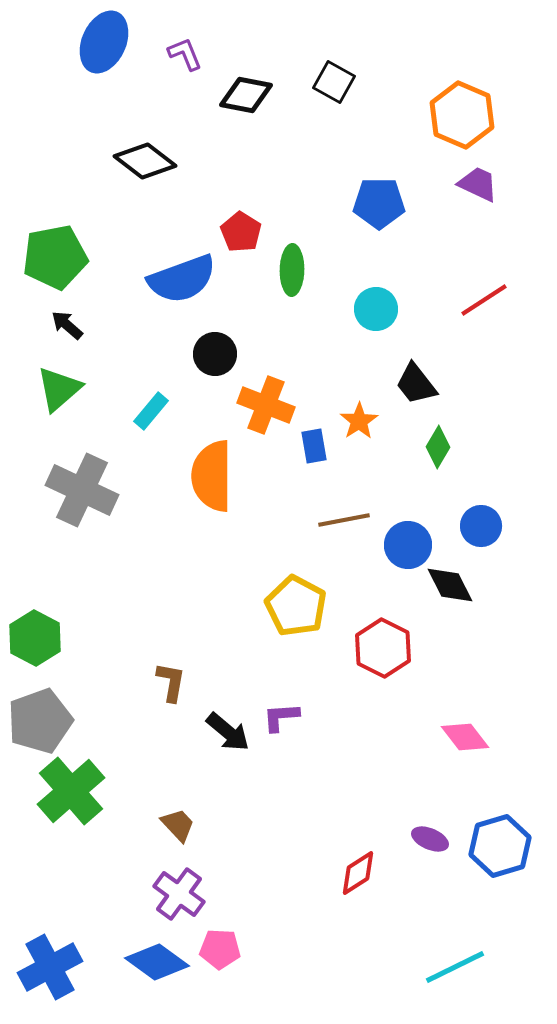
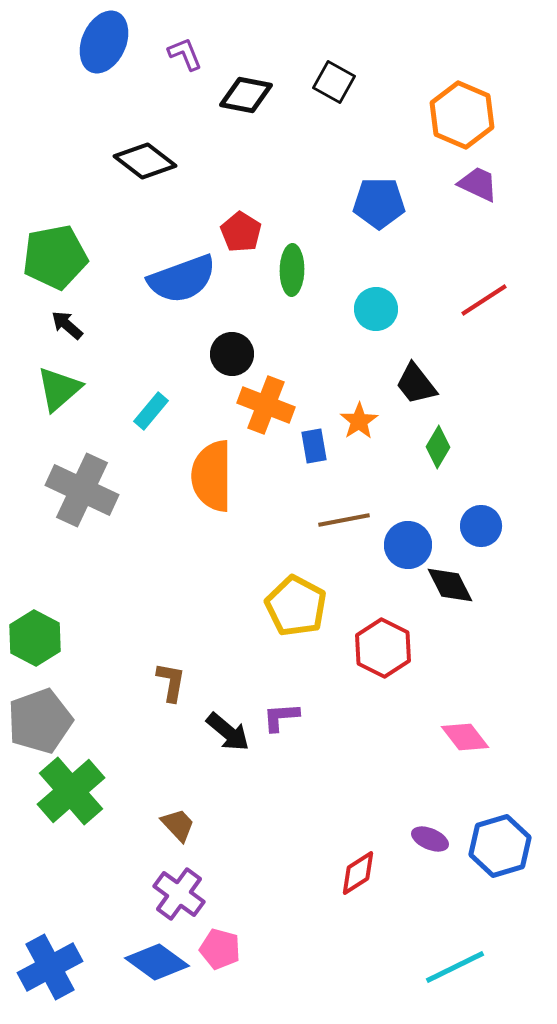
black circle at (215, 354): moved 17 px right
pink pentagon at (220, 949): rotated 12 degrees clockwise
